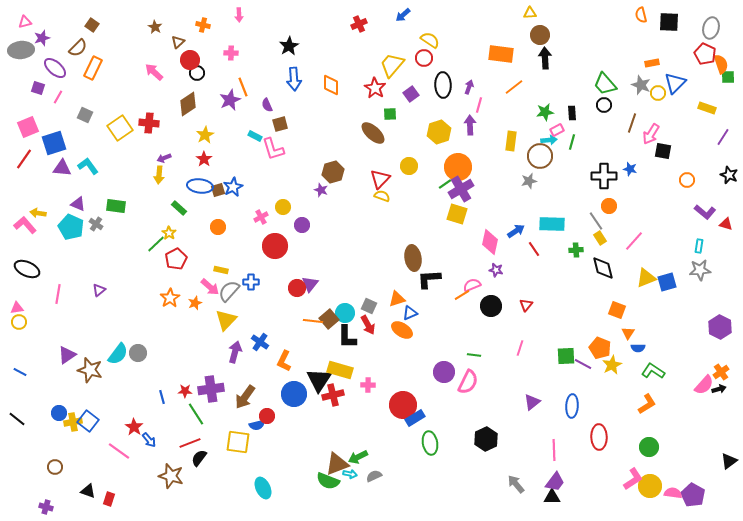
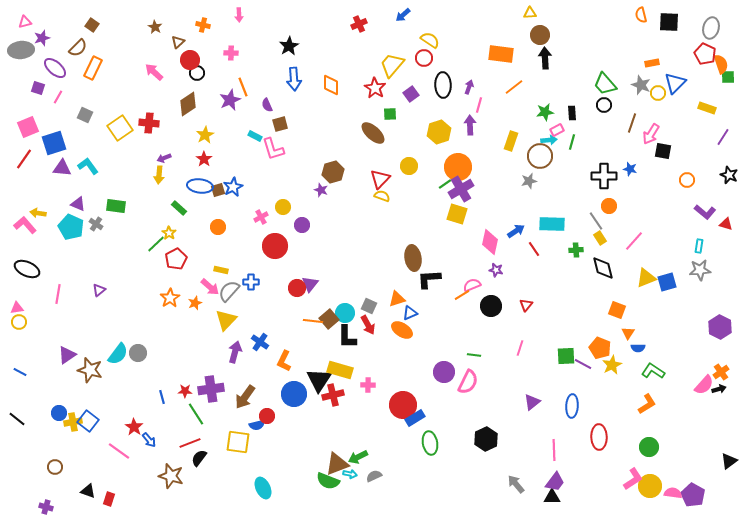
yellow rectangle at (511, 141): rotated 12 degrees clockwise
